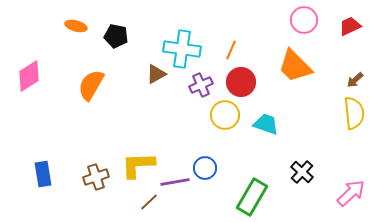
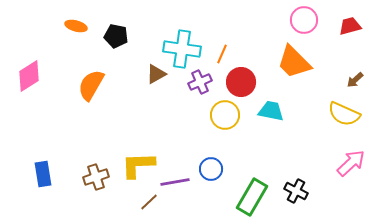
red trapezoid: rotated 10 degrees clockwise
orange line: moved 9 px left, 4 px down
orange trapezoid: moved 1 px left, 4 px up
purple cross: moved 1 px left, 3 px up
yellow semicircle: moved 10 px left, 1 px down; rotated 120 degrees clockwise
cyan trapezoid: moved 5 px right, 13 px up; rotated 8 degrees counterclockwise
blue circle: moved 6 px right, 1 px down
black cross: moved 6 px left, 19 px down; rotated 15 degrees counterclockwise
pink arrow: moved 30 px up
